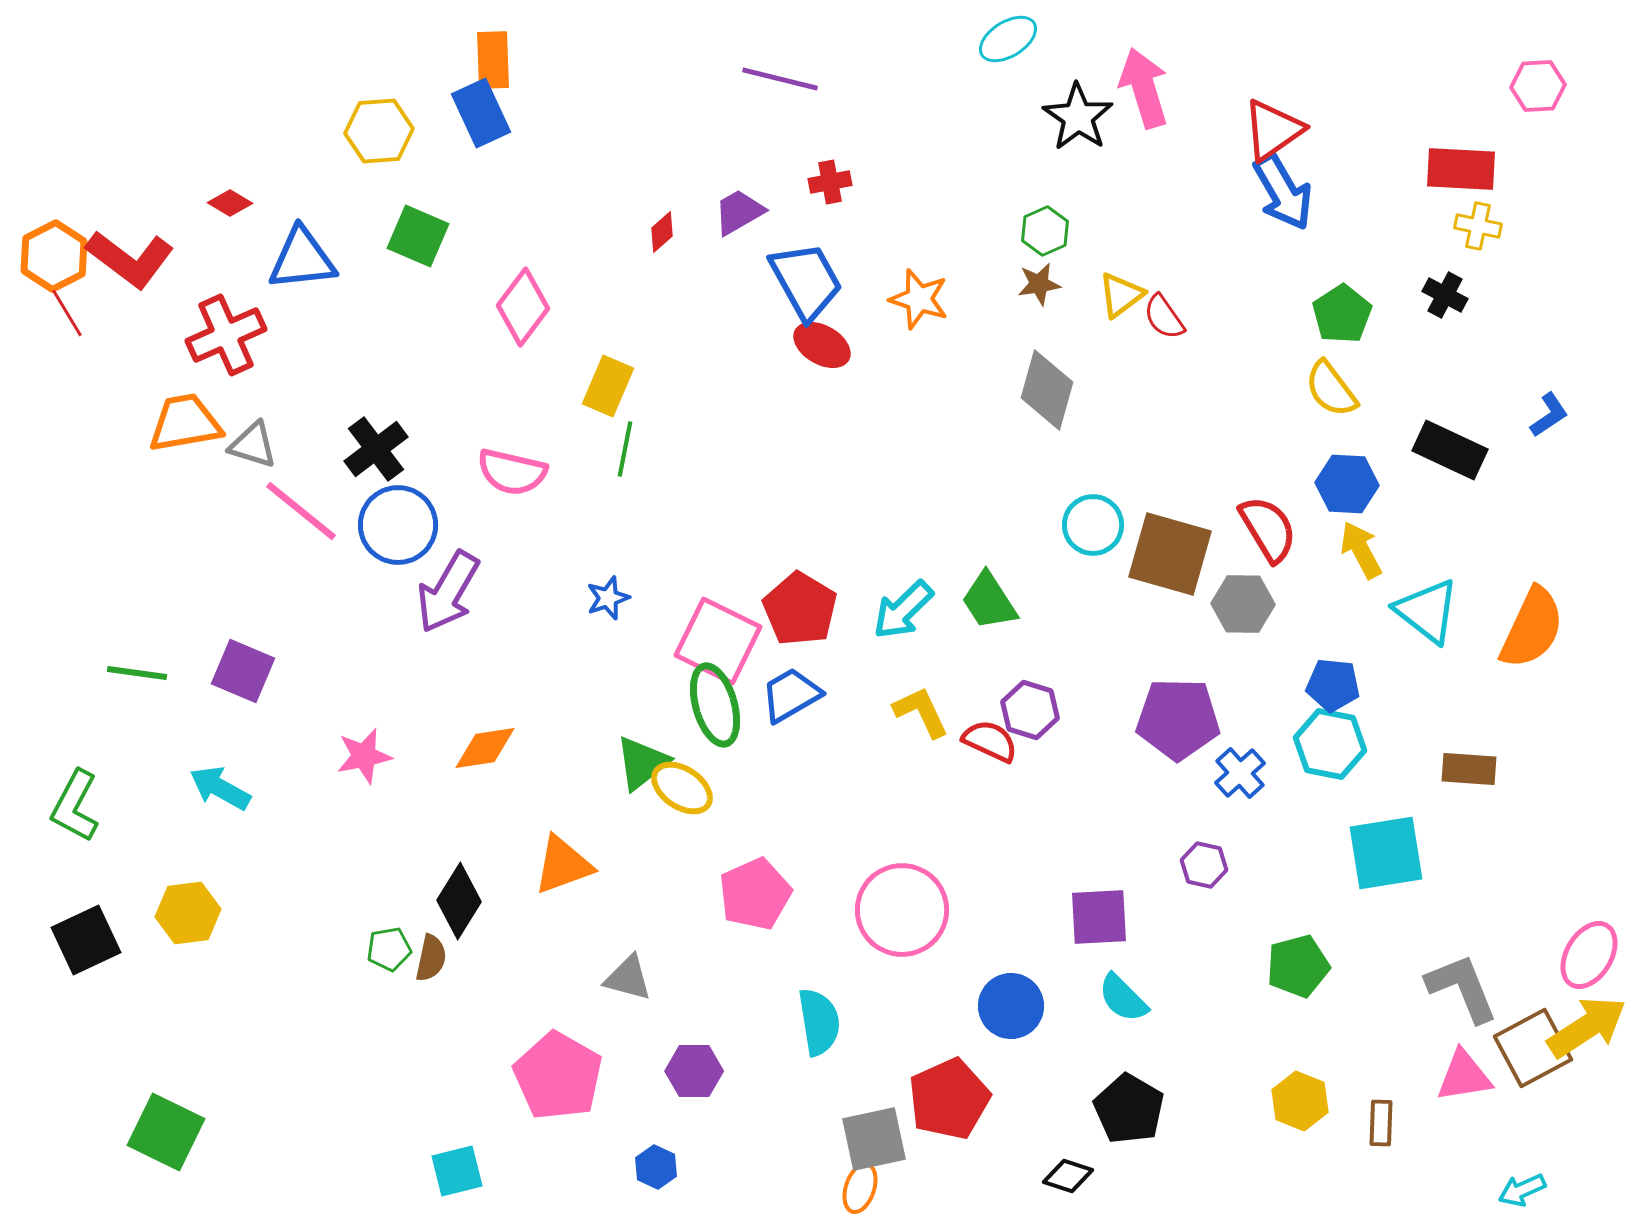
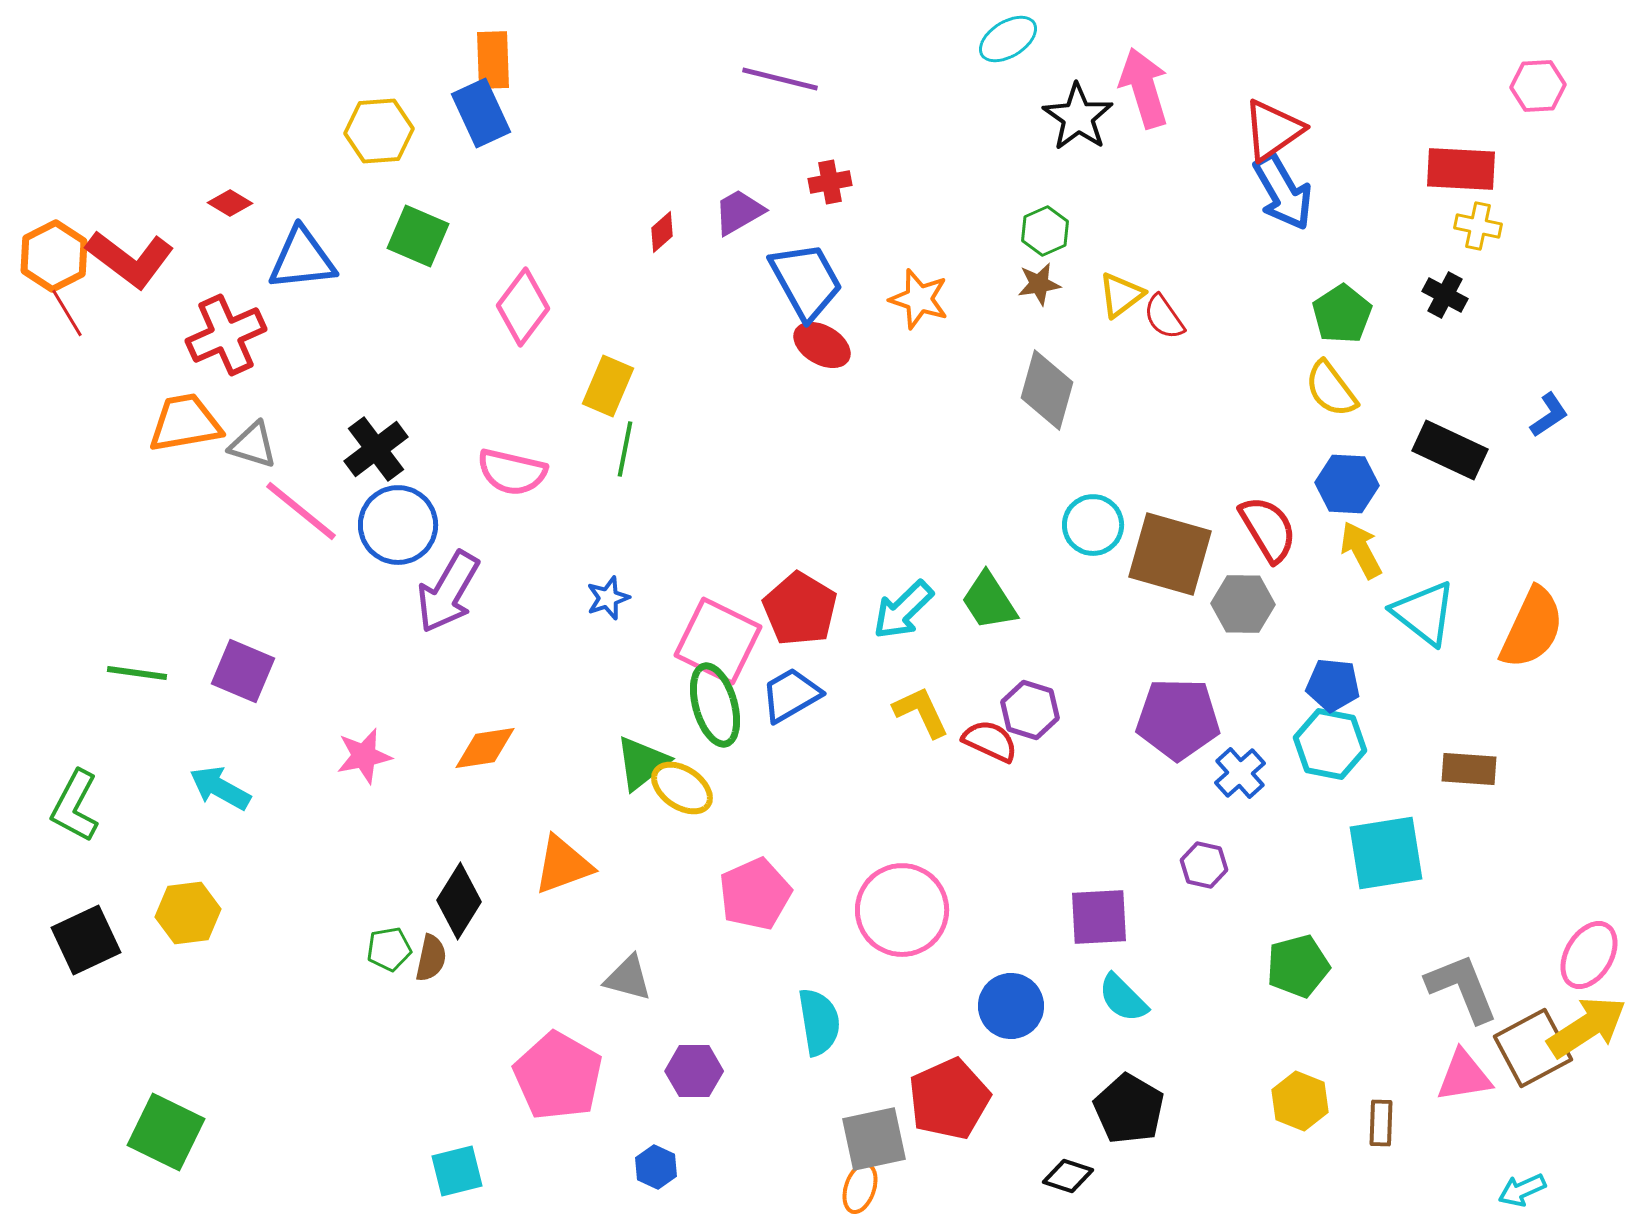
cyan triangle at (1427, 611): moved 3 px left, 2 px down
